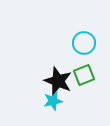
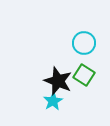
green square: rotated 35 degrees counterclockwise
cyan star: rotated 18 degrees counterclockwise
